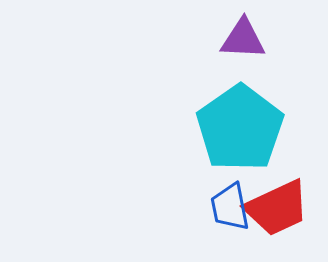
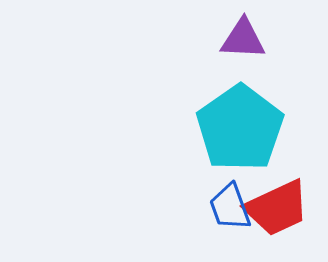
blue trapezoid: rotated 9 degrees counterclockwise
